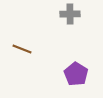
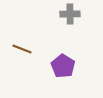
purple pentagon: moved 13 px left, 8 px up
